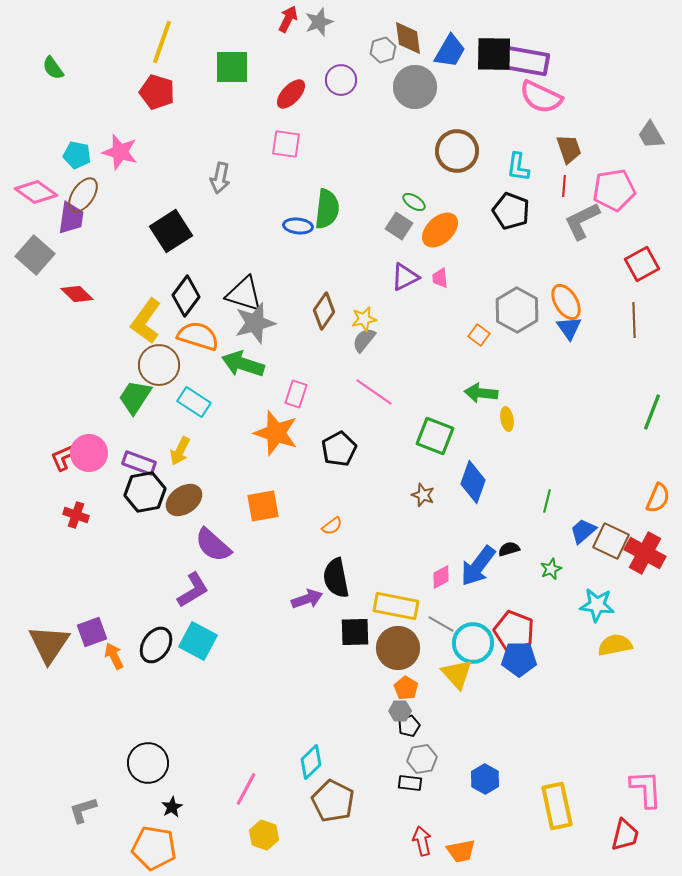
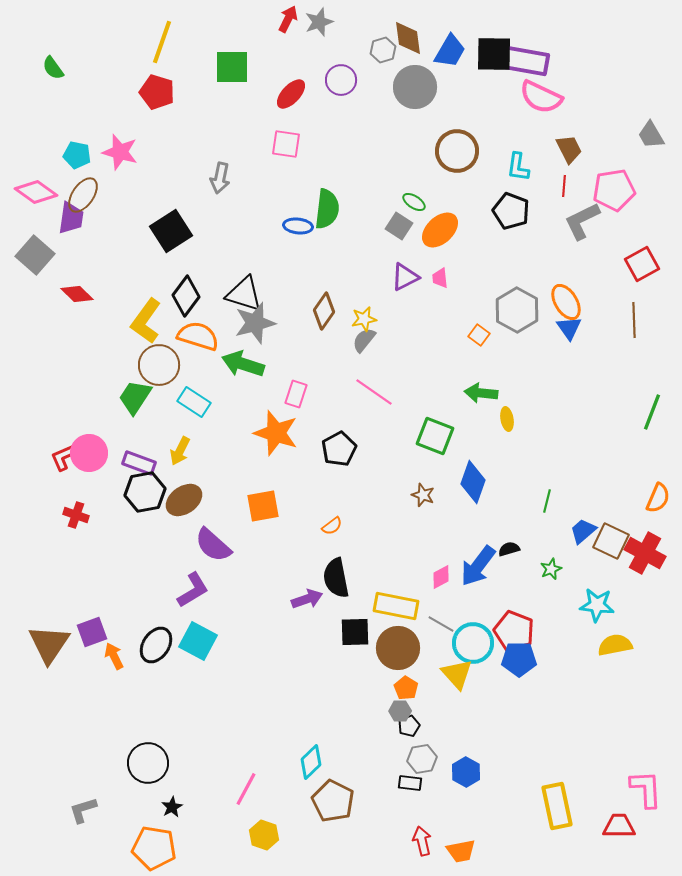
brown trapezoid at (569, 149): rotated 8 degrees counterclockwise
blue hexagon at (485, 779): moved 19 px left, 7 px up
red trapezoid at (625, 835): moved 6 px left, 9 px up; rotated 104 degrees counterclockwise
